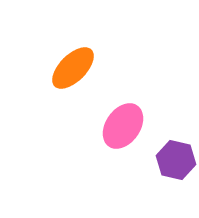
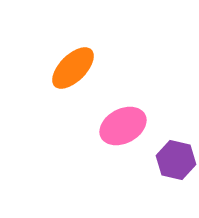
pink ellipse: rotated 27 degrees clockwise
